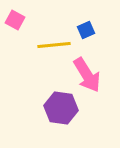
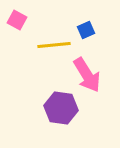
pink square: moved 2 px right
